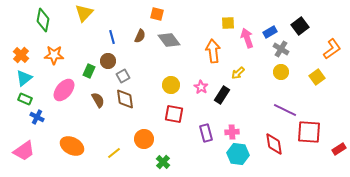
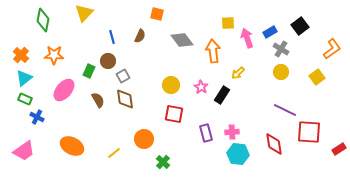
gray diamond at (169, 40): moved 13 px right
